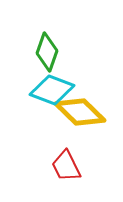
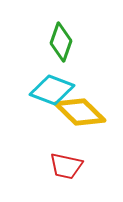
green diamond: moved 14 px right, 10 px up
red trapezoid: rotated 52 degrees counterclockwise
